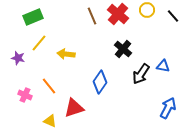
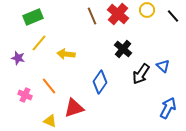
blue triangle: rotated 32 degrees clockwise
